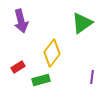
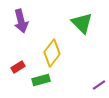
green triangle: rotated 40 degrees counterclockwise
purple line: moved 7 px right, 8 px down; rotated 48 degrees clockwise
